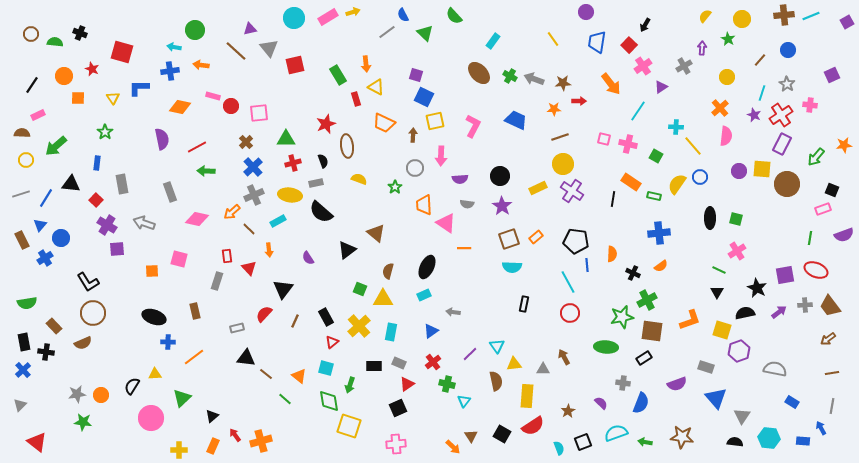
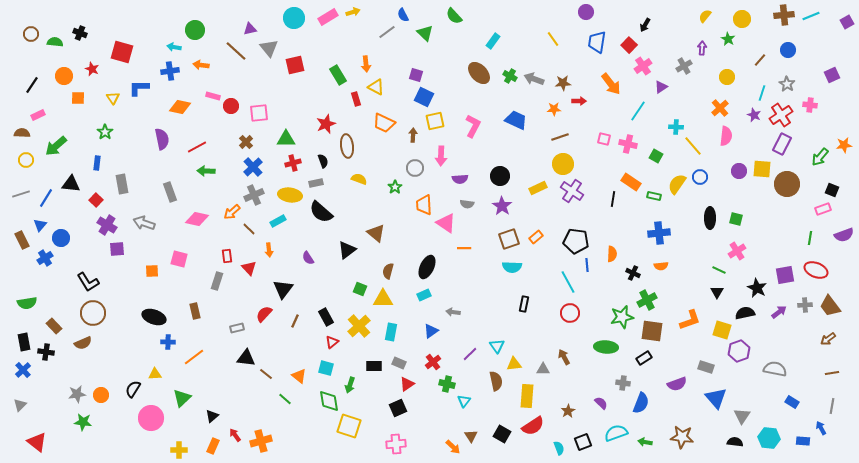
green arrow at (816, 157): moved 4 px right
orange semicircle at (661, 266): rotated 32 degrees clockwise
black semicircle at (132, 386): moved 1 px right, 3 px down
